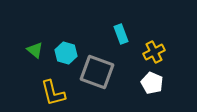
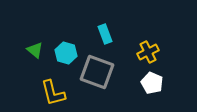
cyan rectangle: moved 16 px left
yellow cross: moved 6 px left
